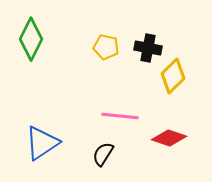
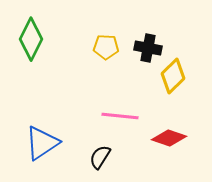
yellow pentagon: rotated 10 degrees counterclockwise
black semicircle: moved 3 px left, 3 px down
